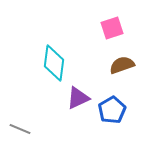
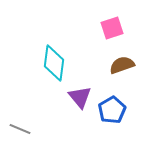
purple triangle: moved 2 px right, 1 px up; rotated 45 degrees counterclockwise
